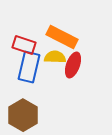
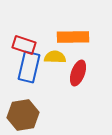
orange rectangle: moved 11 px right; rotated 28 degrees counterclockwise
red ellipse: moved 5 px right, 8 px down
brown hexagon: rotated 20 degrees clockwise
